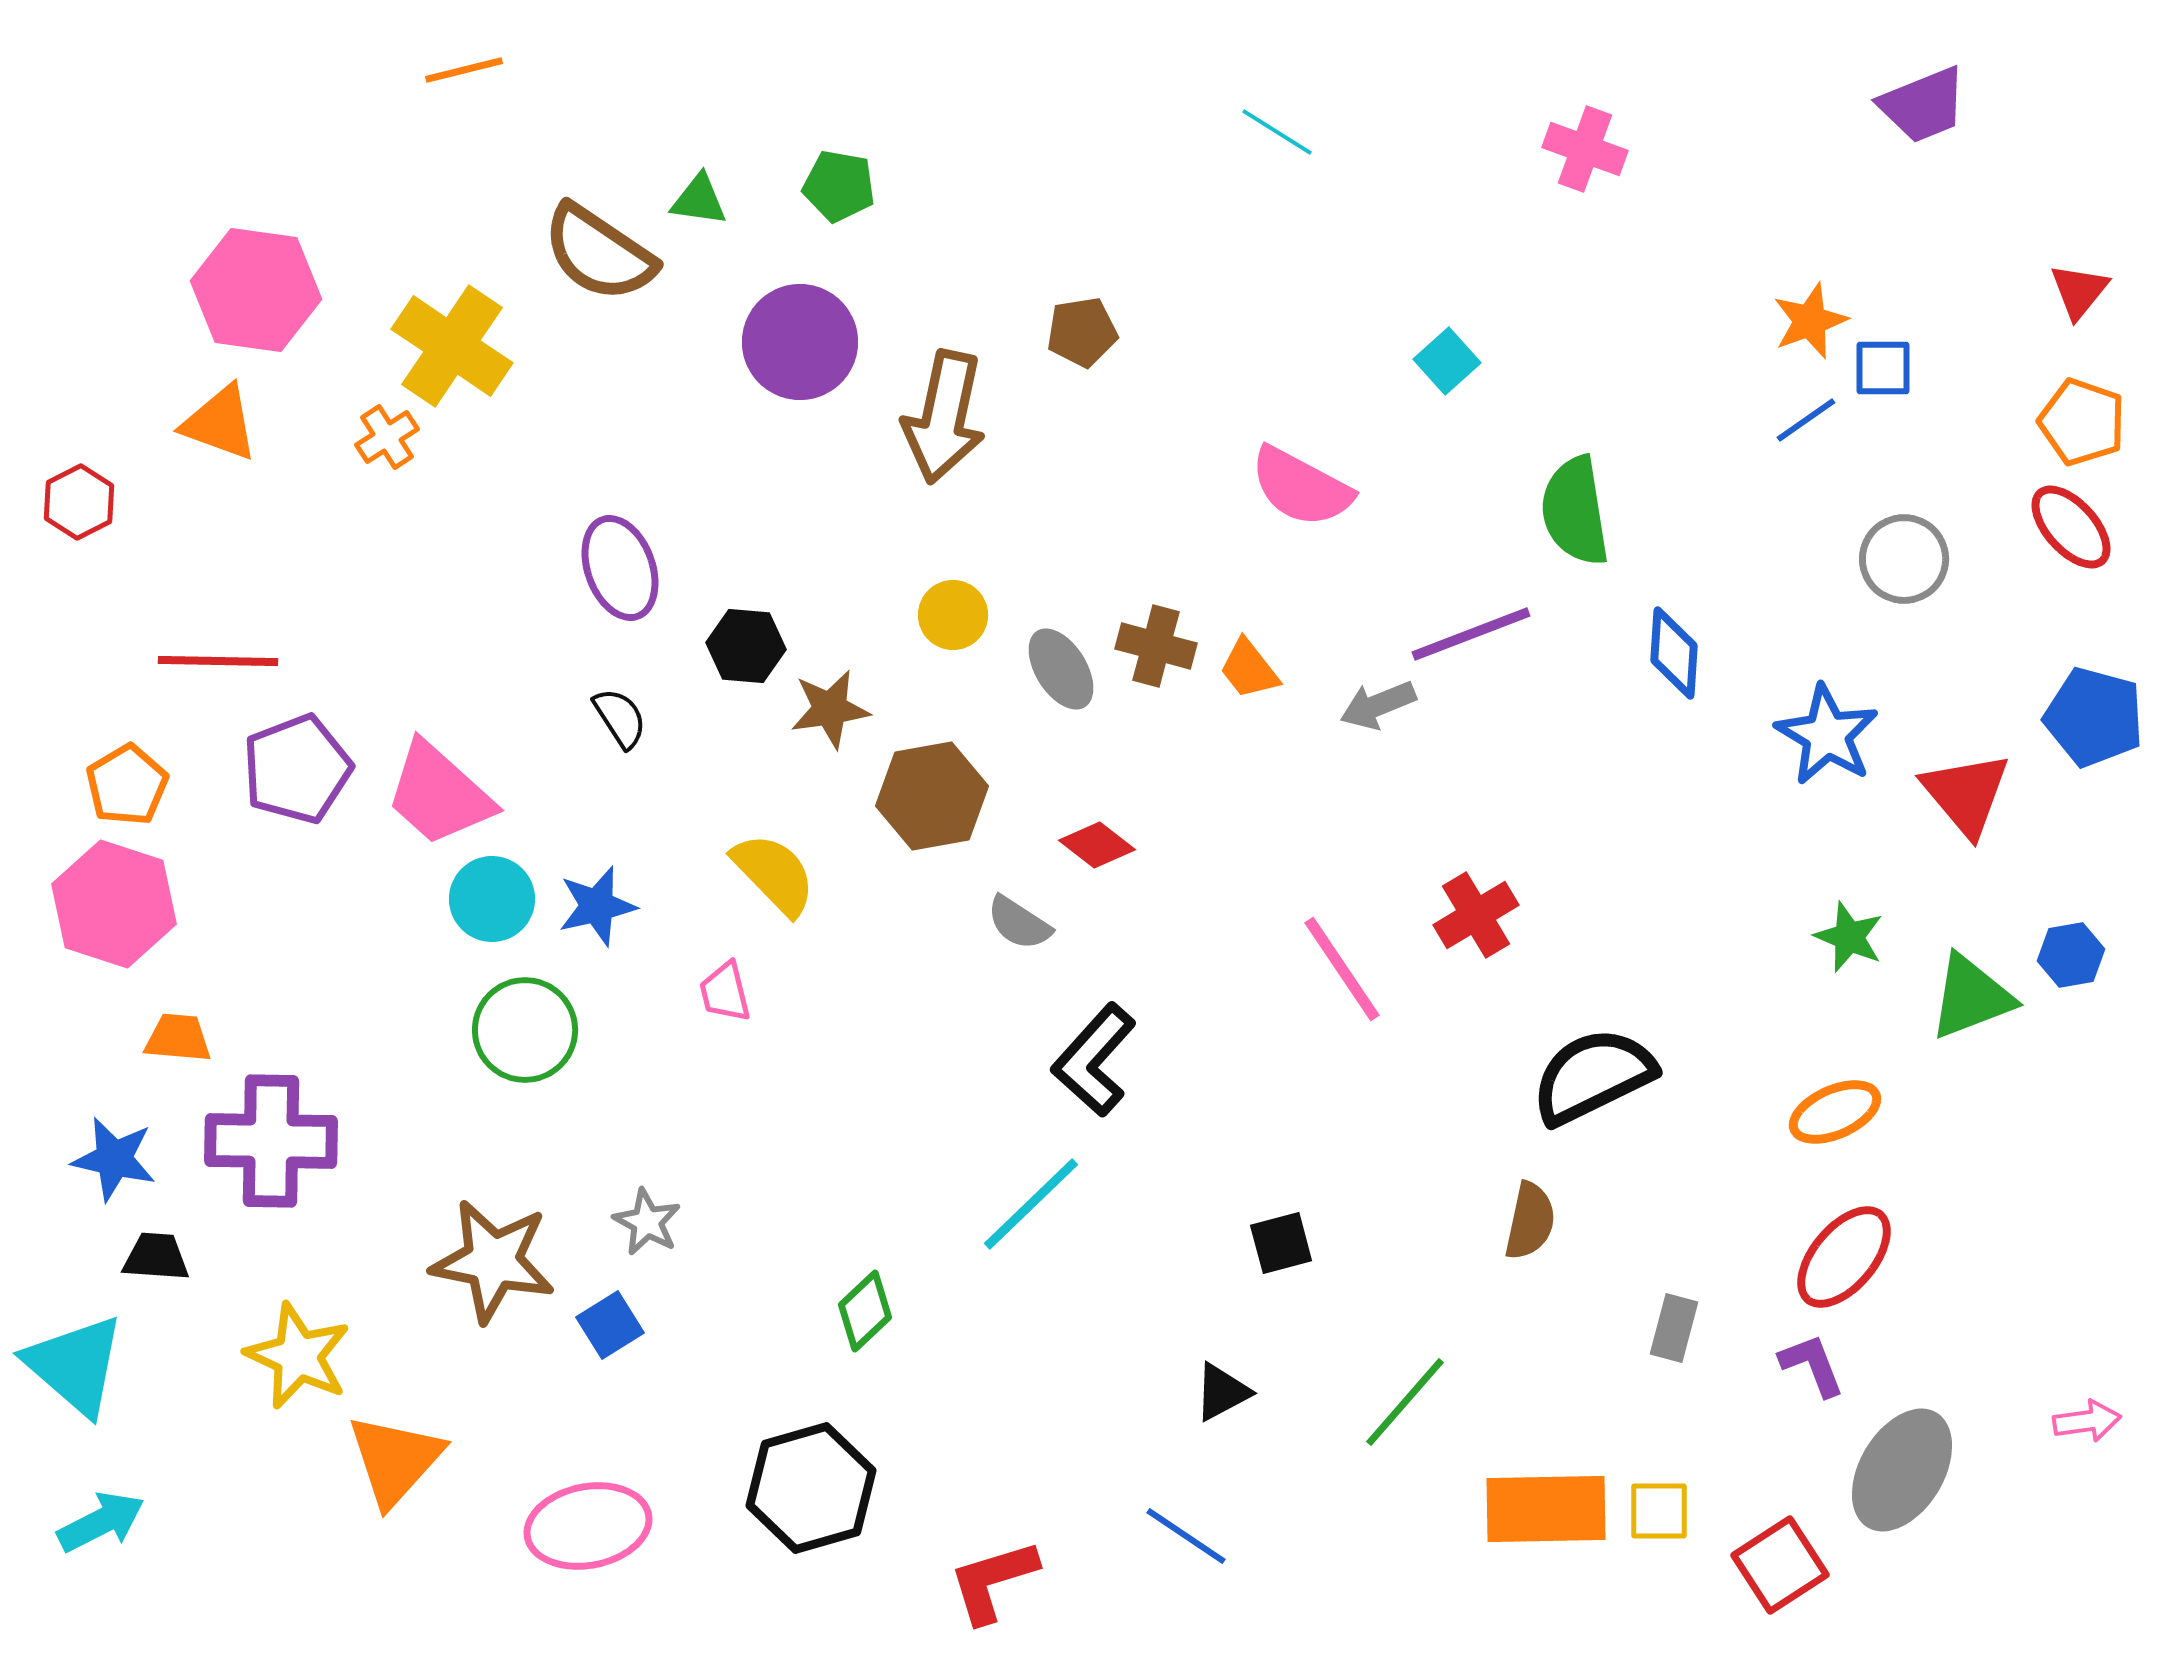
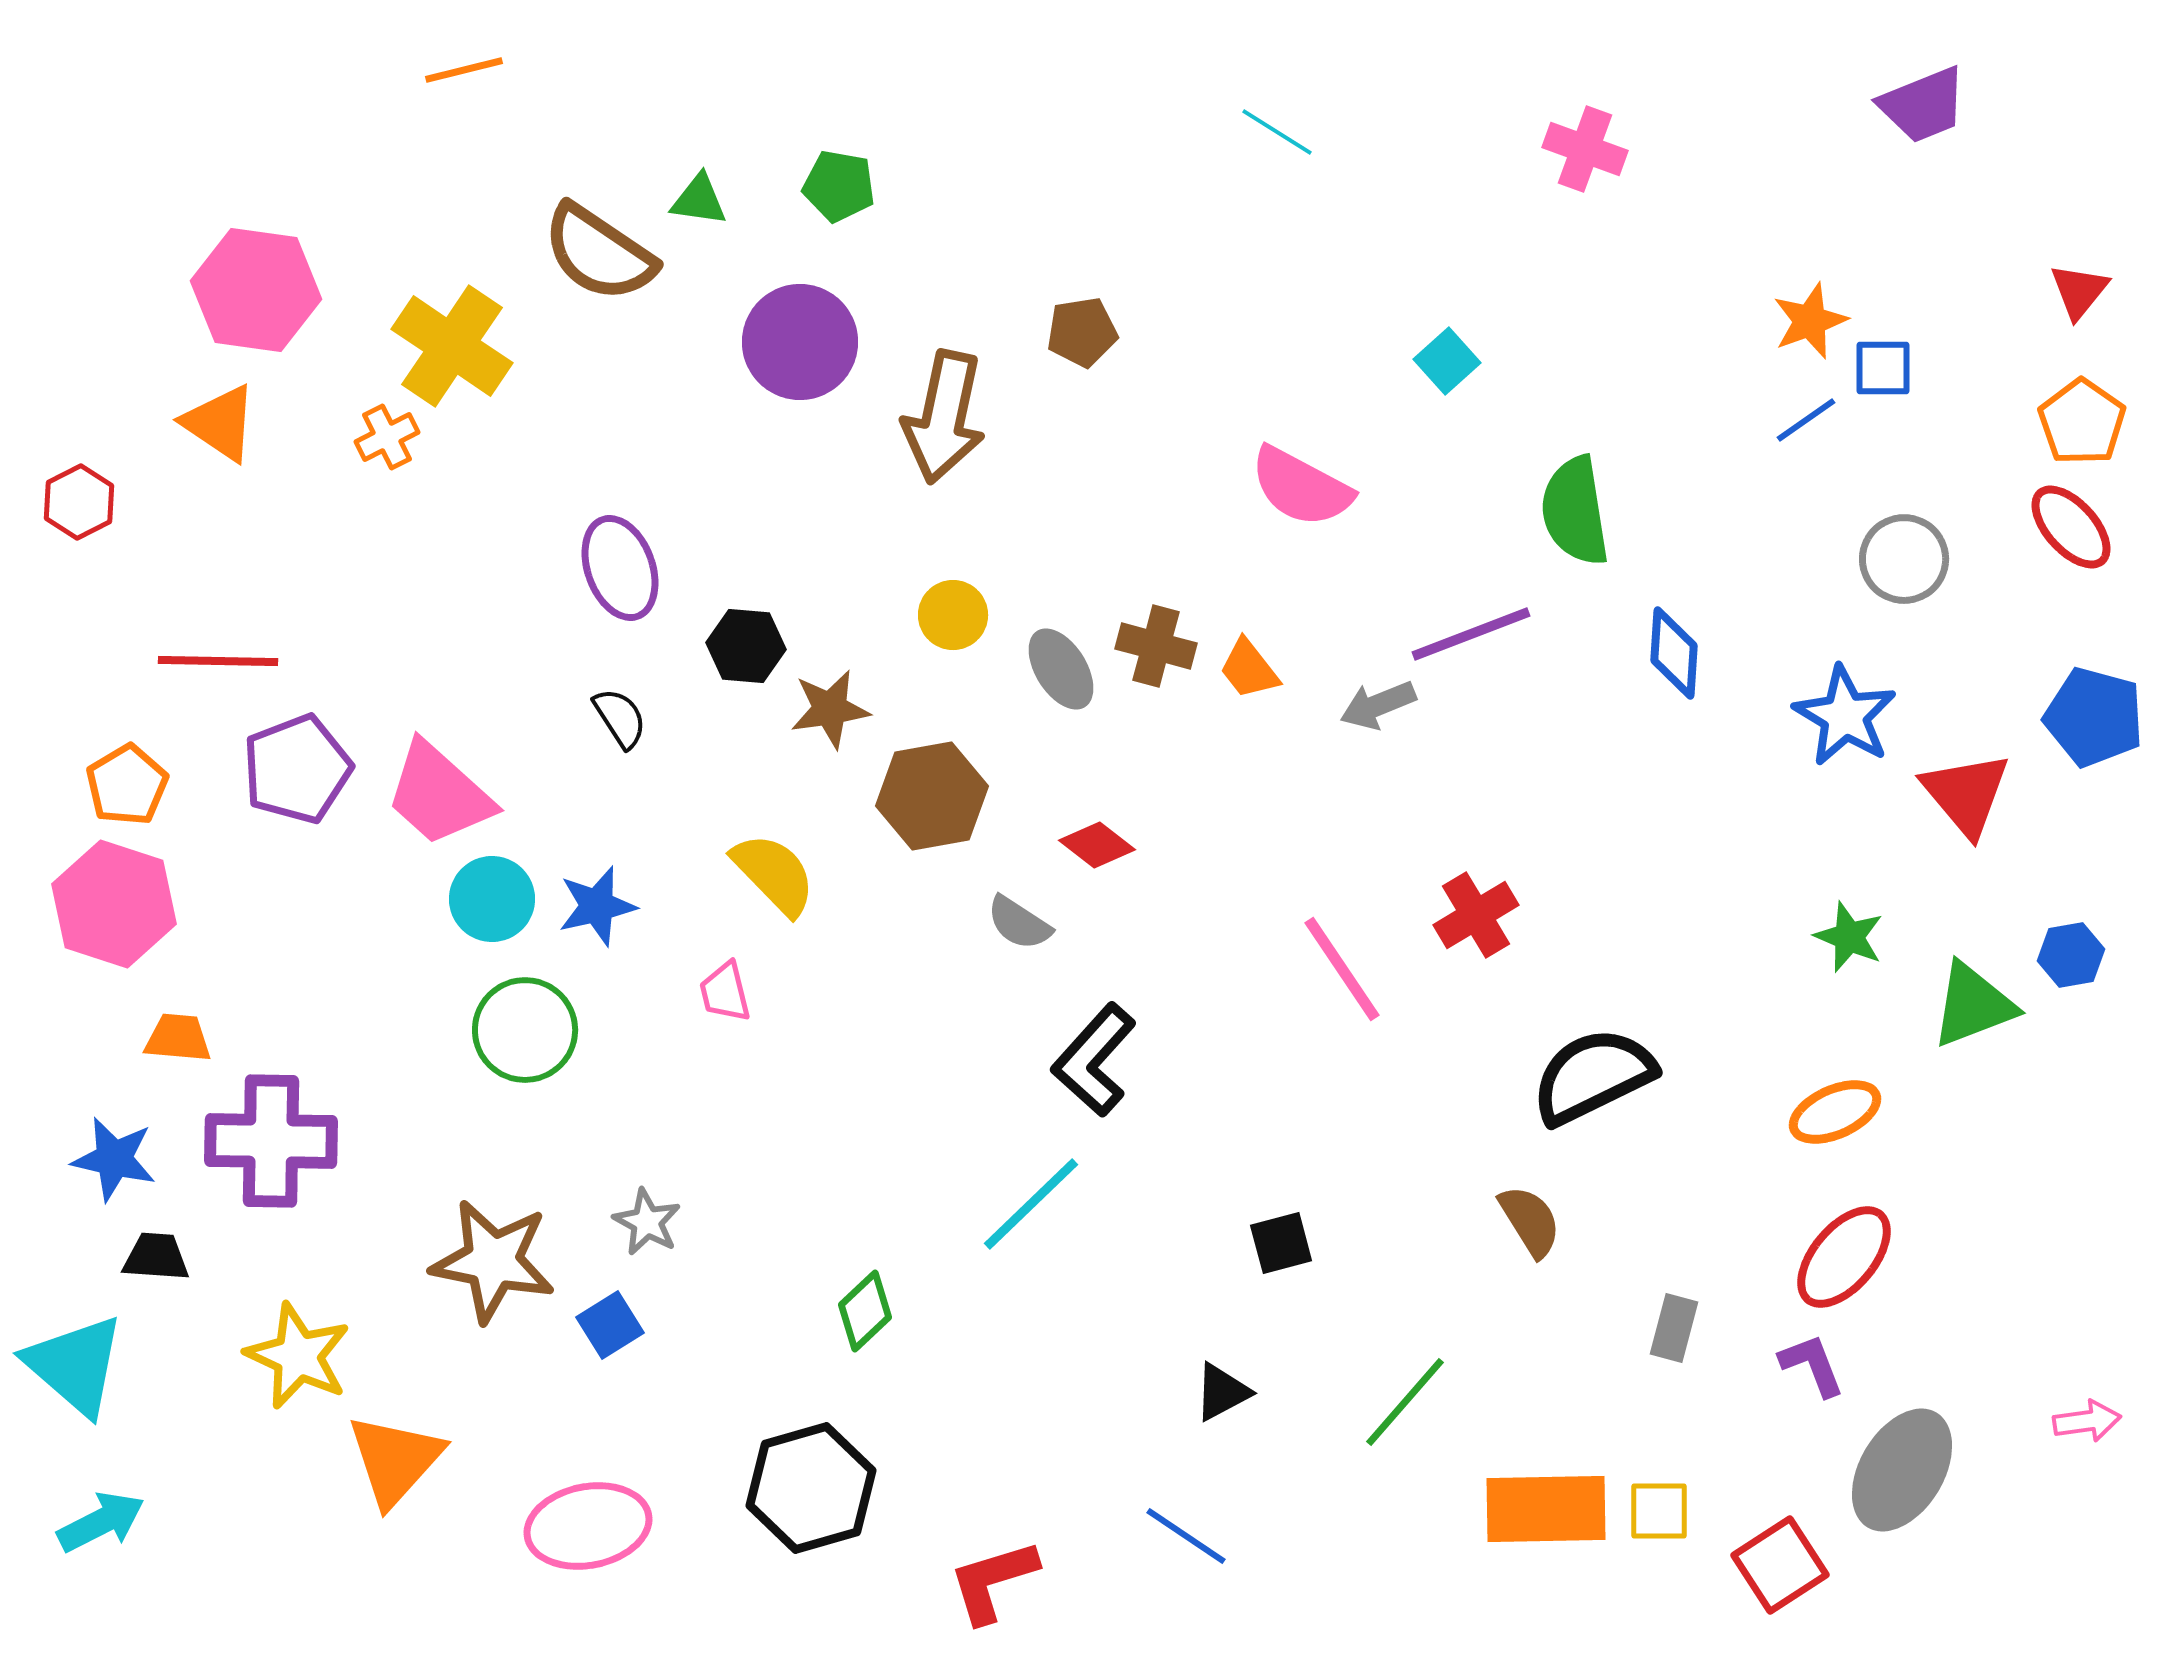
orange pentagon at (2082, 422): rotated 16 degrees clockwise
orange triangle at (220, 423): rotated 14 degrees clockwise
orange cross at (387, 437): rotated 6 degrees clockwise
blue star at (1827, 735): moved 18 px right, 19 px up
green triangle at (1971, 997): moved 2 px right, 8 px down
brown semicircle at (1530, 1221): rotated 44 degrees counterclockwise
